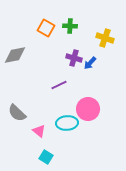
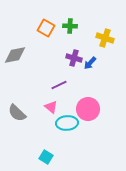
pink triangle: moved 12 px right, 24 px up
